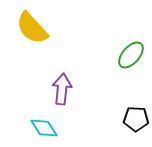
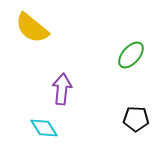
yellow semicircle: rotated 9 degrees counterclockwise
